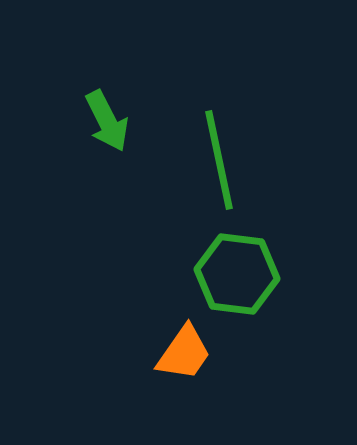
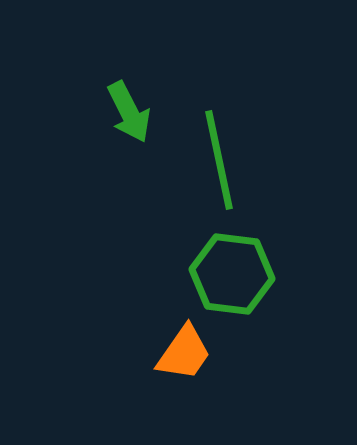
green arrow: moved 22 px right, 9 px up
green hexagon: moved 5 px left
